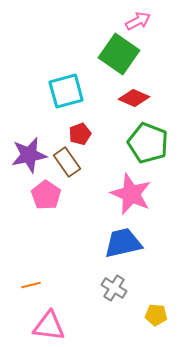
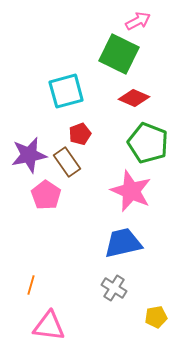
green square: rotated 9 degrees counterclockwise
pink star: moved 3 px up
orange line: rotated 60 degrees counterclockwise
yellow pentagon: moved 2 px down; rotated 15 degrees counterclockwise
